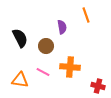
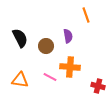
purple semicircle: moved 6 px right, 9 px down
pink line: moved 7 px right, 5 px down
